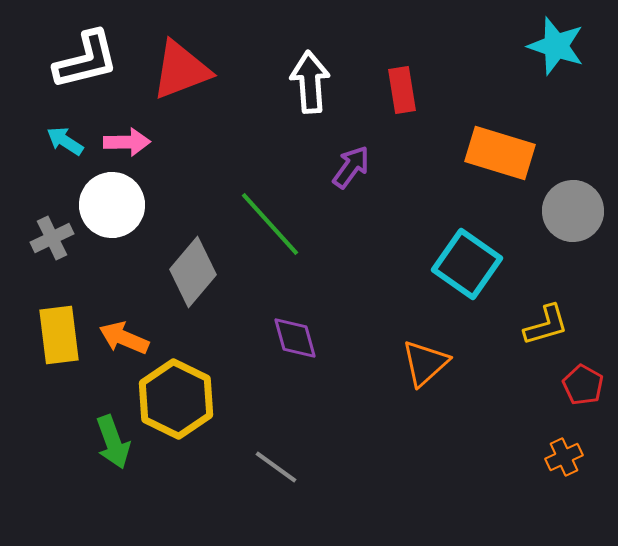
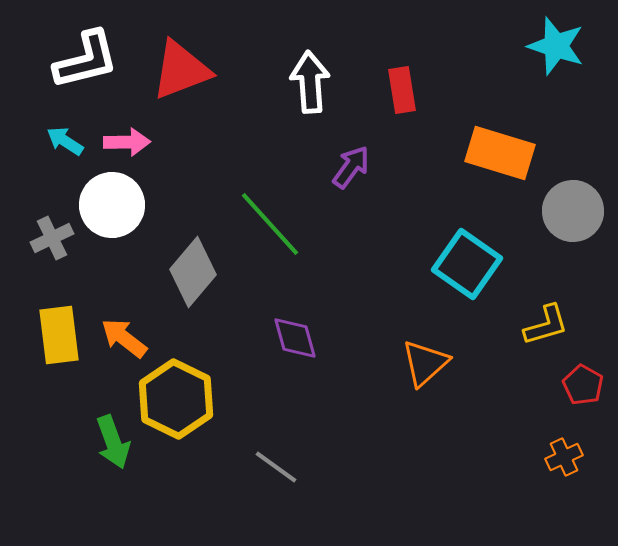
orange arrow: rotated 15 degrees clockwise
